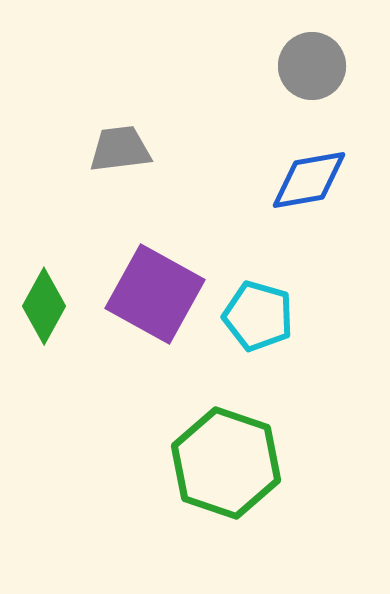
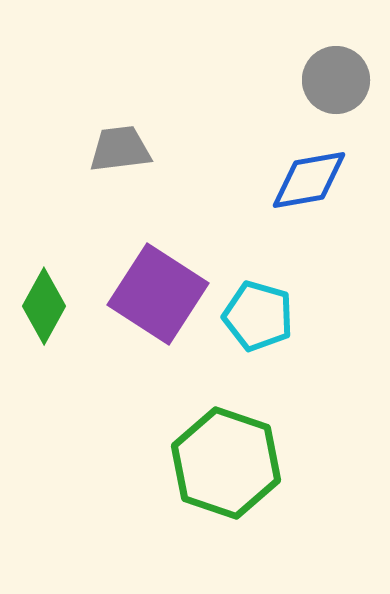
gray circle: moved 24 px right, 14 px down
purple square: moved 3 px right; rotated 4 degrees clockwise
